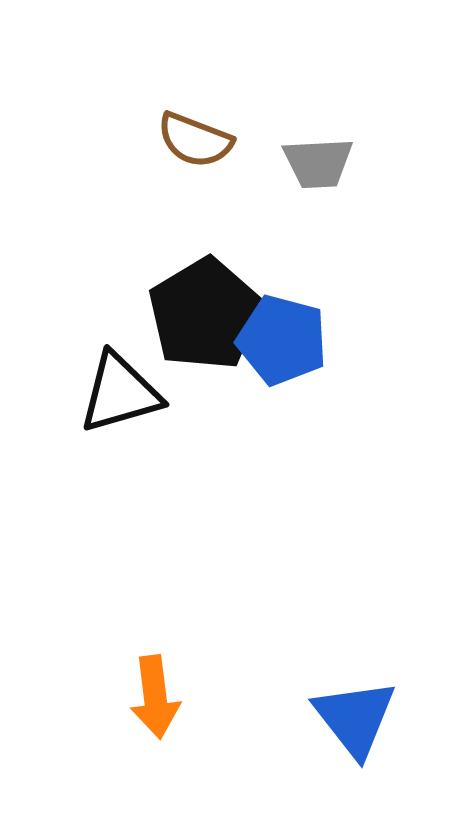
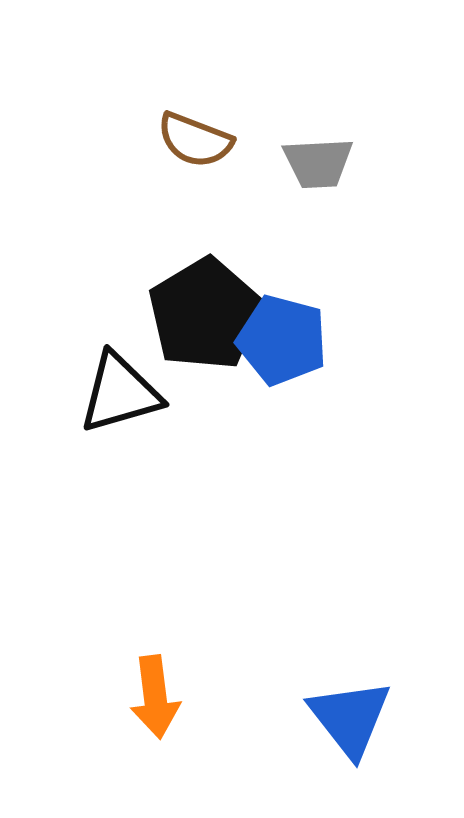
blue triangle: moved 5 px left
